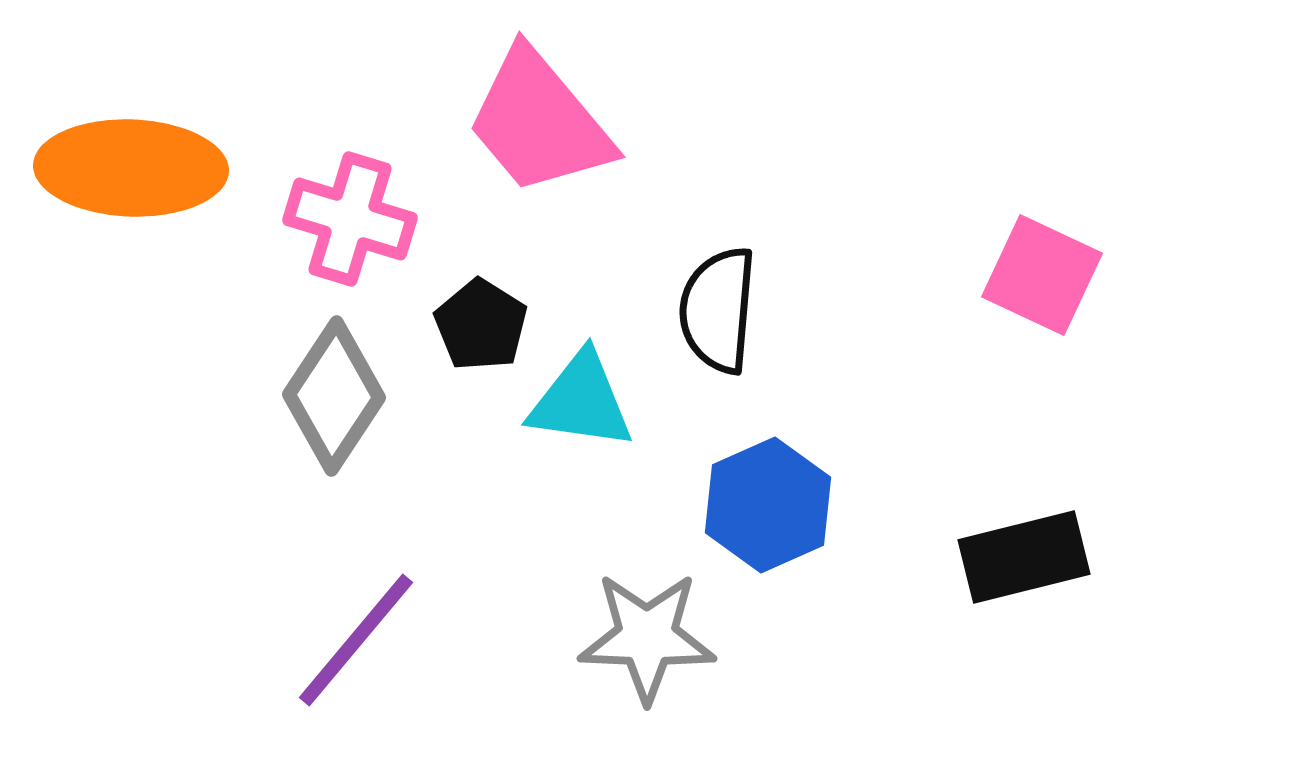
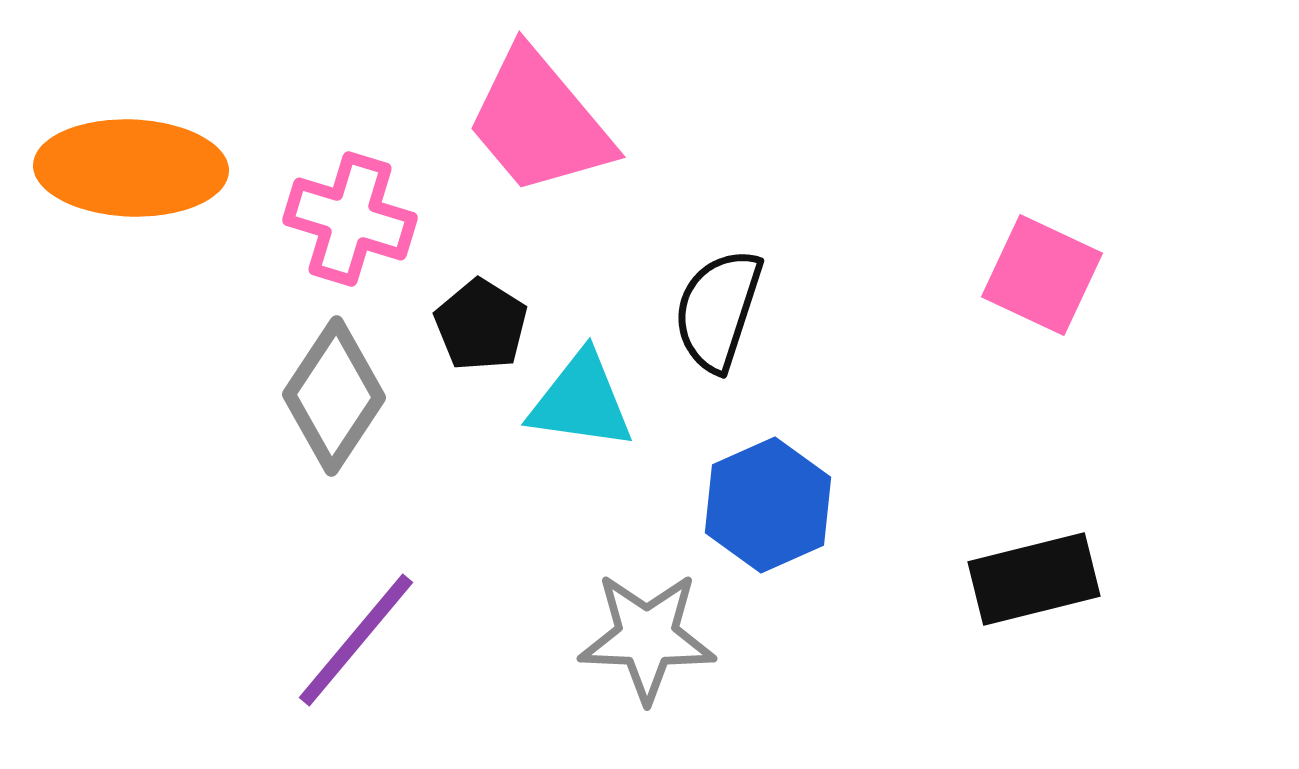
black semicircle: rotated 13 degrees clockwise
black rectangle: moved 10 px right, 22 px down
